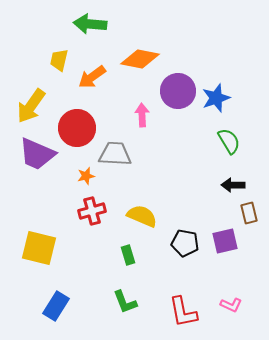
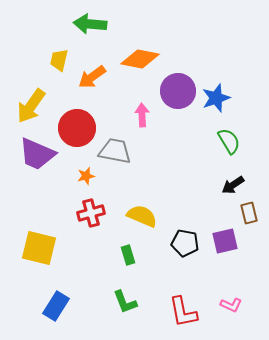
gray trapezoid: moved 3 px up; rotated 8 degrees clockwise
black arrow: rotated 35 degrees counterclockwise
red cross: moved 1 px left, 2 px down
